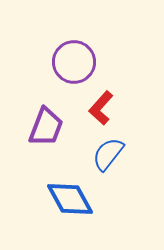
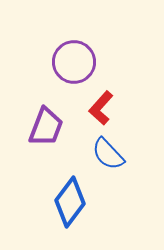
blue semicircle: rotated 81 degrees counterclockwise
blue diamond: moved 3 px down; rotated 66 degrees clockwise
